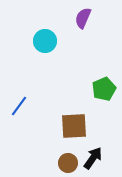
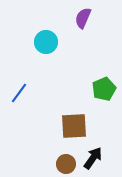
cyan circle: moved 1 px right, 1 px down
blue line: moved 13 px up
brown circle: moved 2 px left, 1 px down
